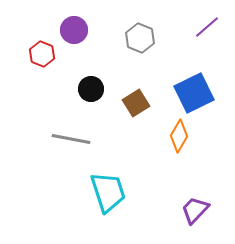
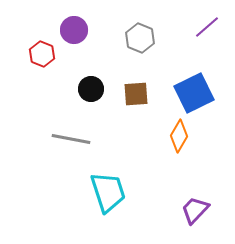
brown square: moved 9 px up; rotated 28 degrees clockwise
